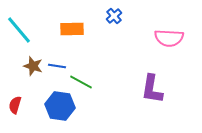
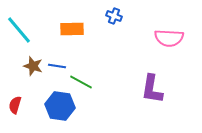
blue cross: rotated 28 degrees counterclockwise
